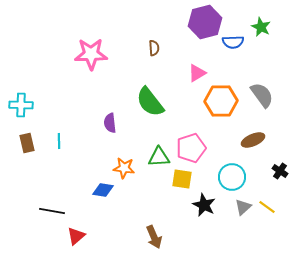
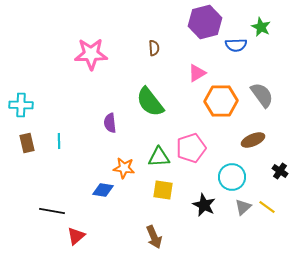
blue semicircle: moved 3 px right, 3 px down
yellow square: moved 19 px left, 11 px down
